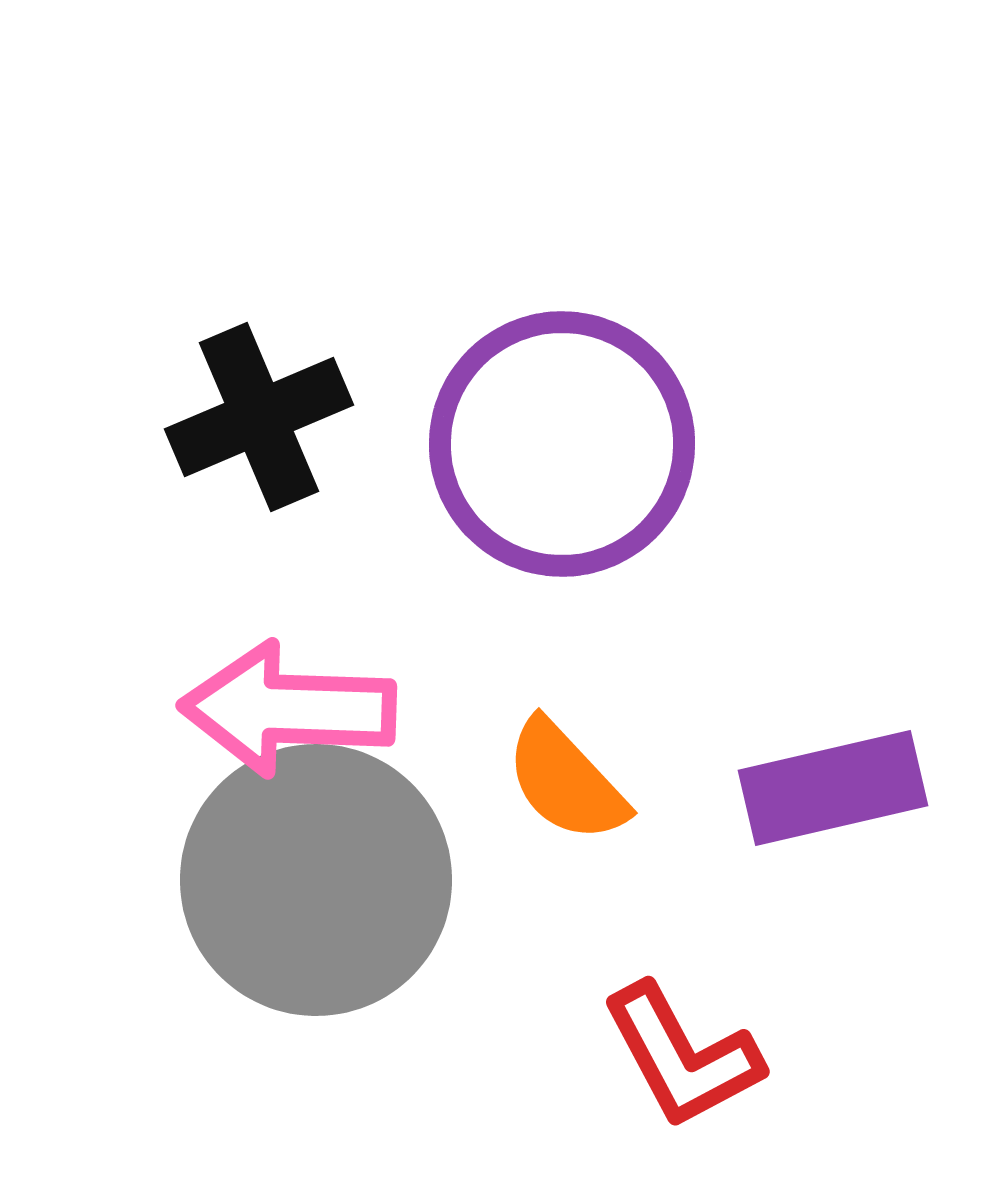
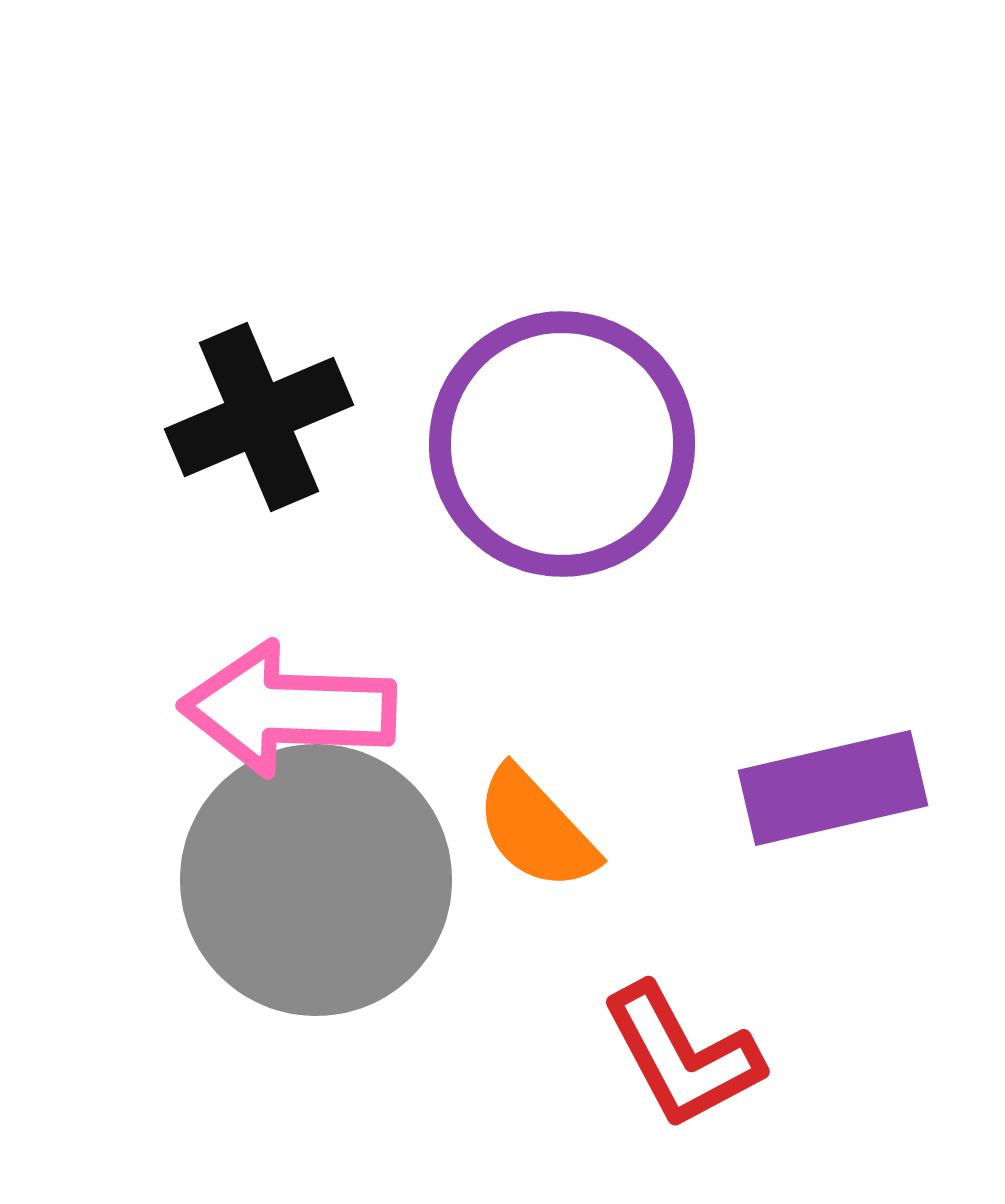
orange semicircle: moved 30 px left, 48 px down
